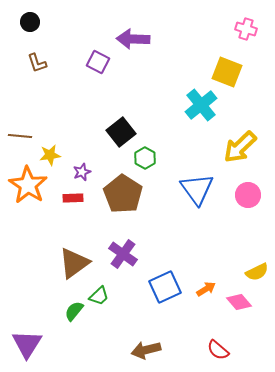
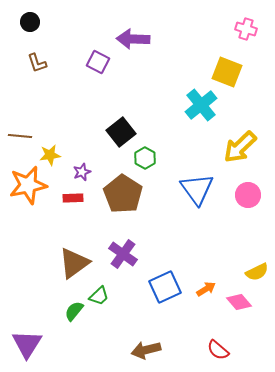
orange star: rotated 27 degrees clockwise
